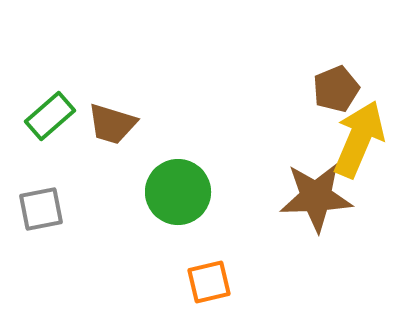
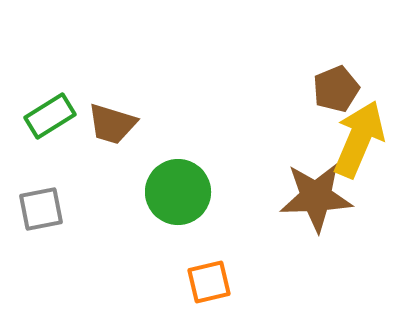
green rectangle: rotated 9 degrees clockwise
